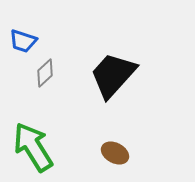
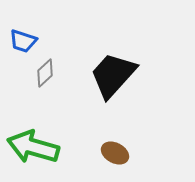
green arrow: rotated 42 degrees counterclockwise
